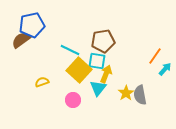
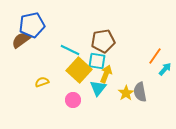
gray semicircle: moved 3 px up
